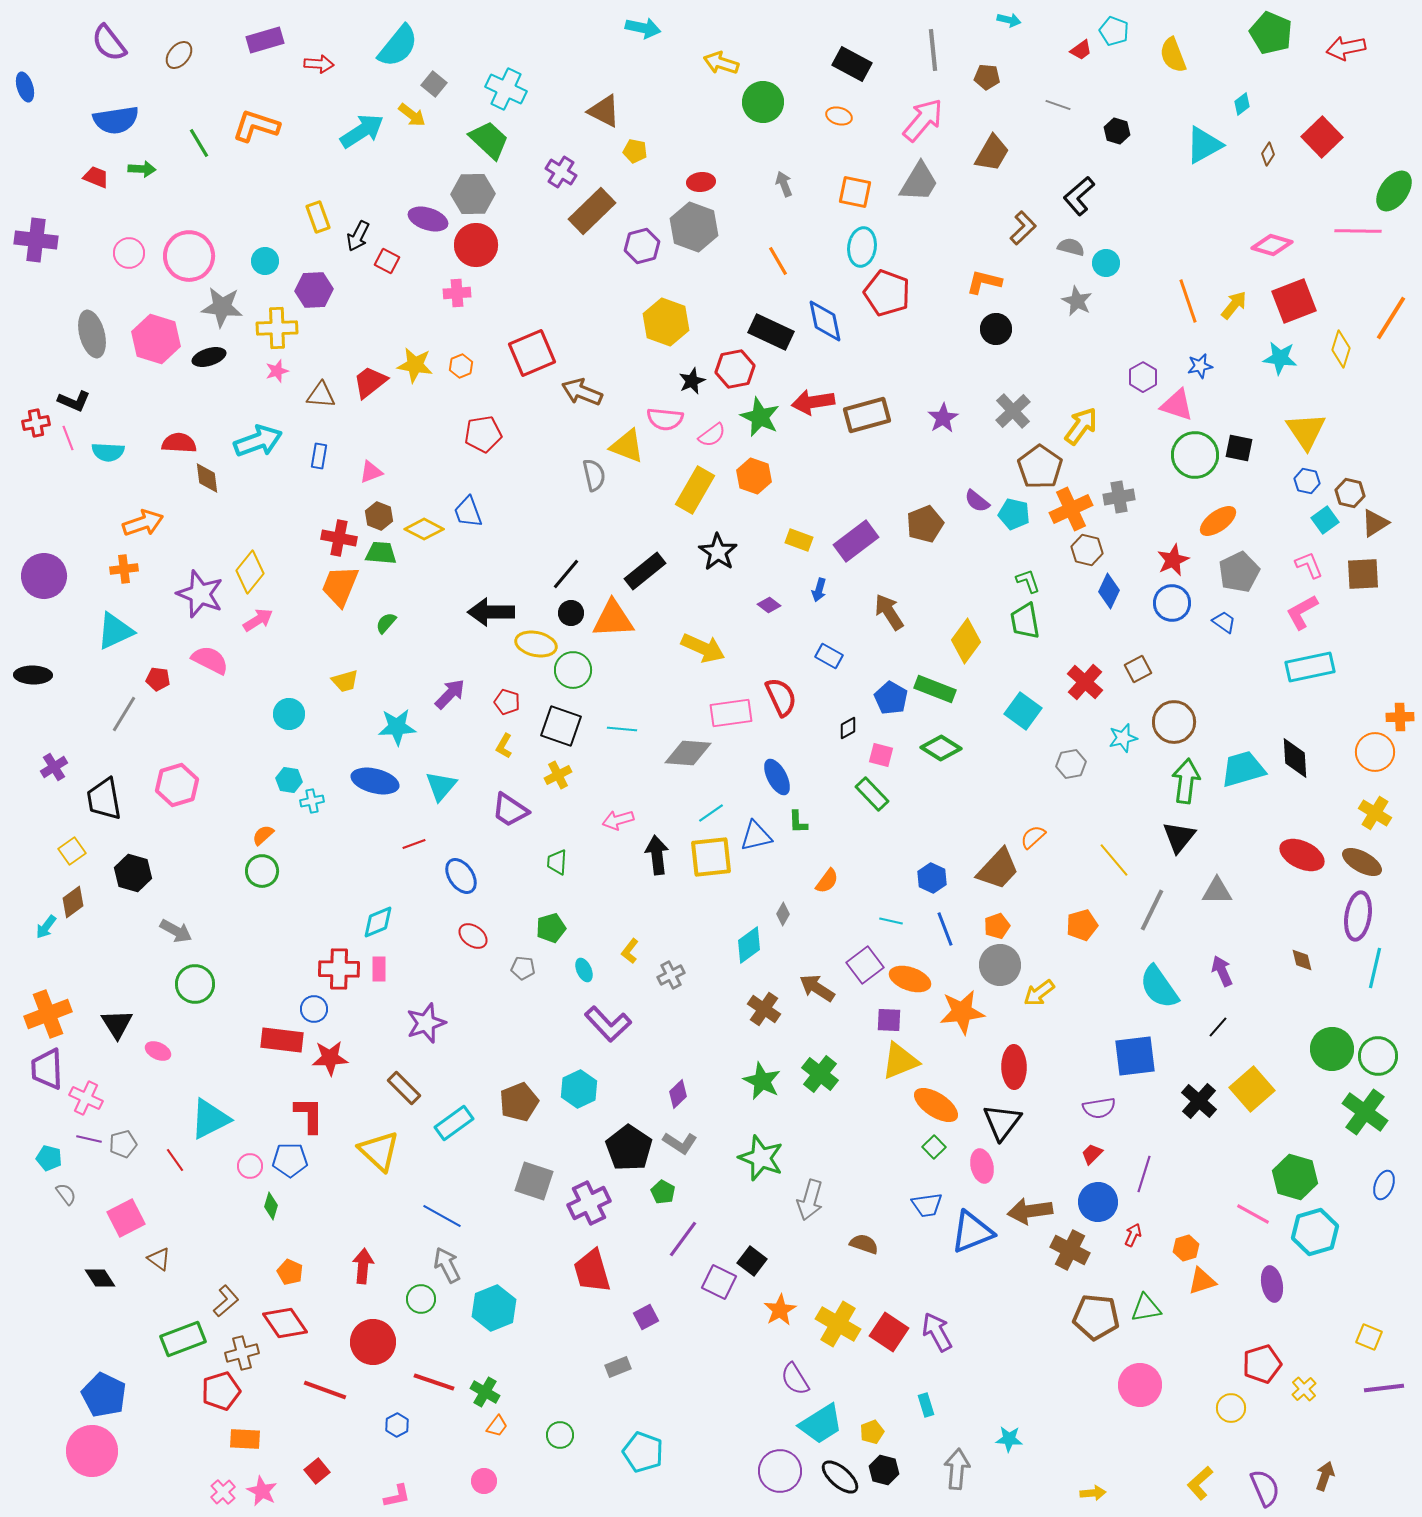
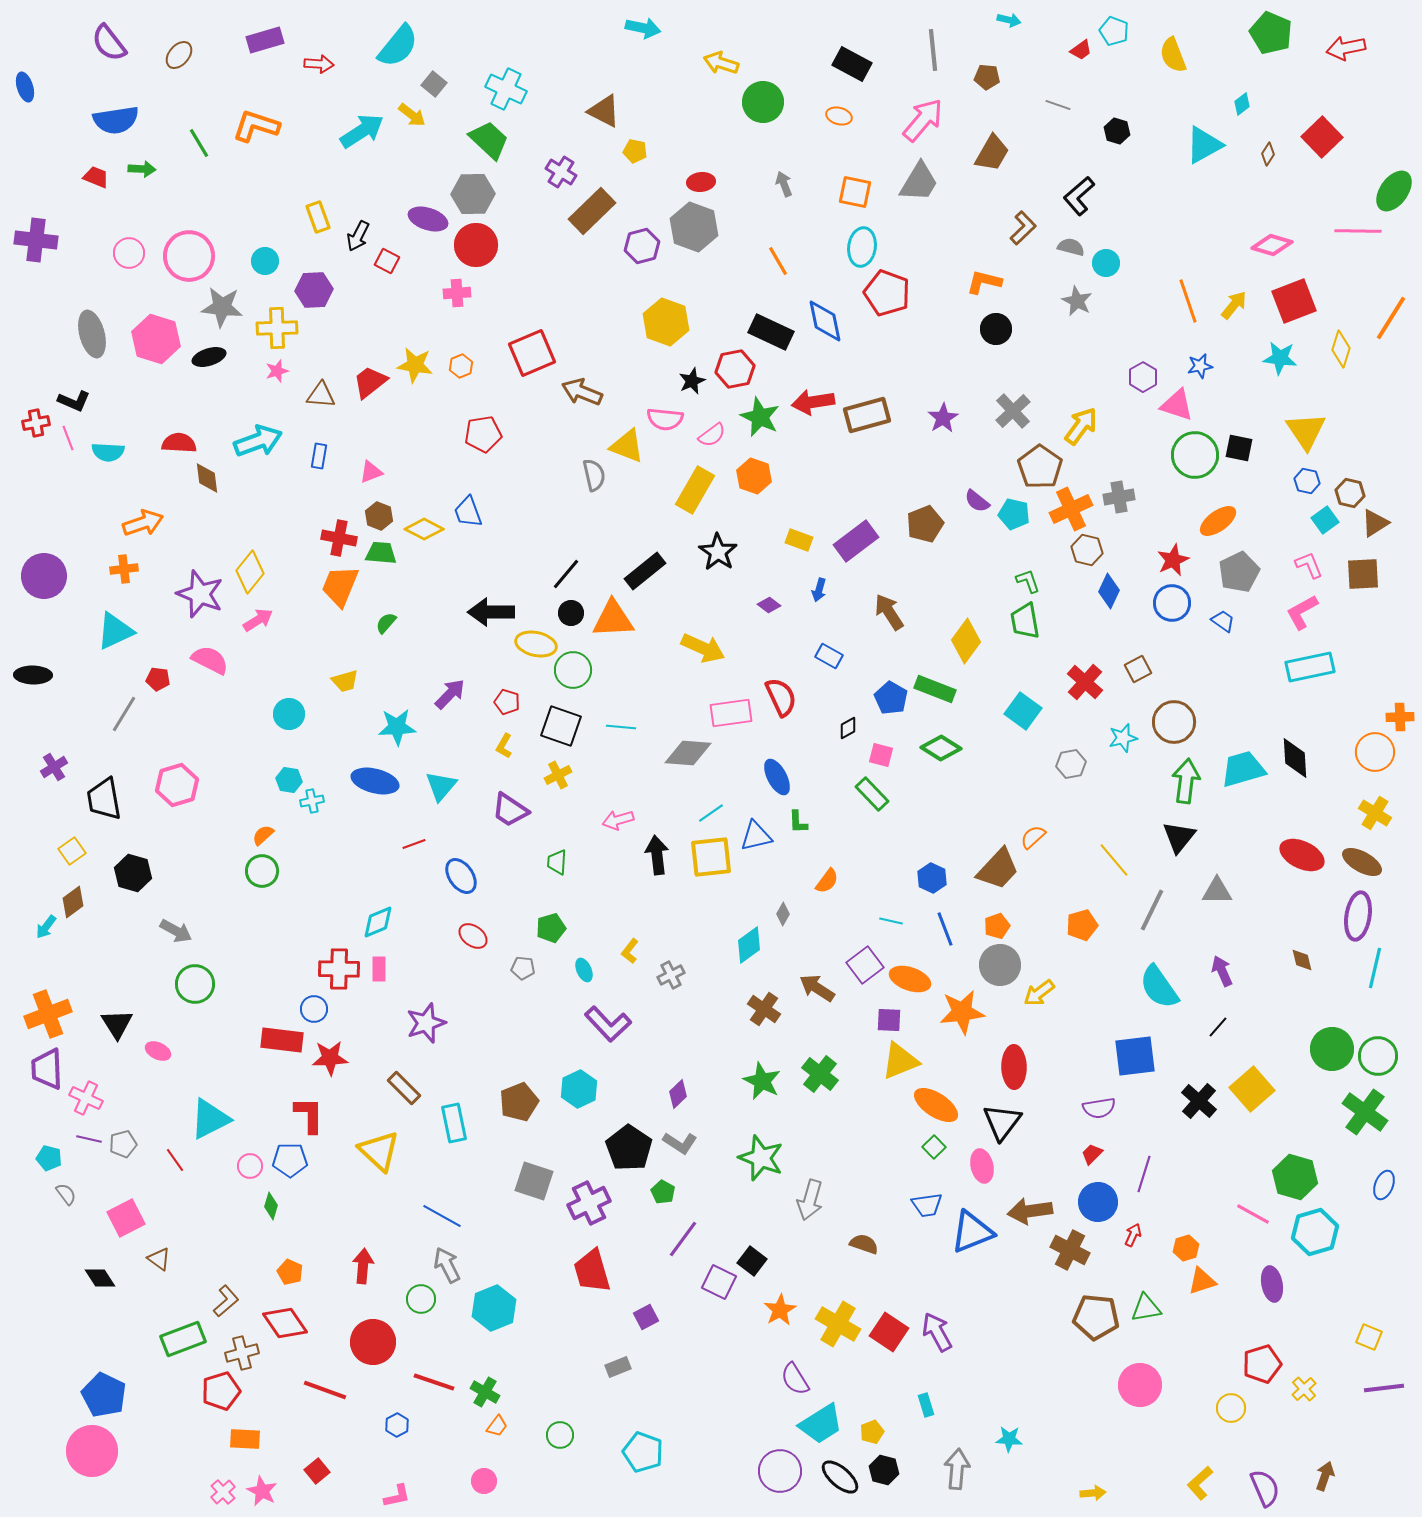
blue trapezoid at (1224, 622): moved 1 px left, 1 px up
cyan line at (622, 729): moved 1 px left, 2 px up
cyan rectangle at (454, 1123): rotated 66 degrees counterclockwise
